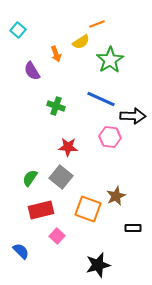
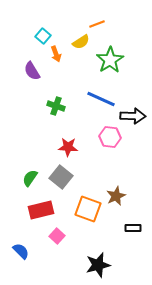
cyan square: moved 25 px right, 6 px down
